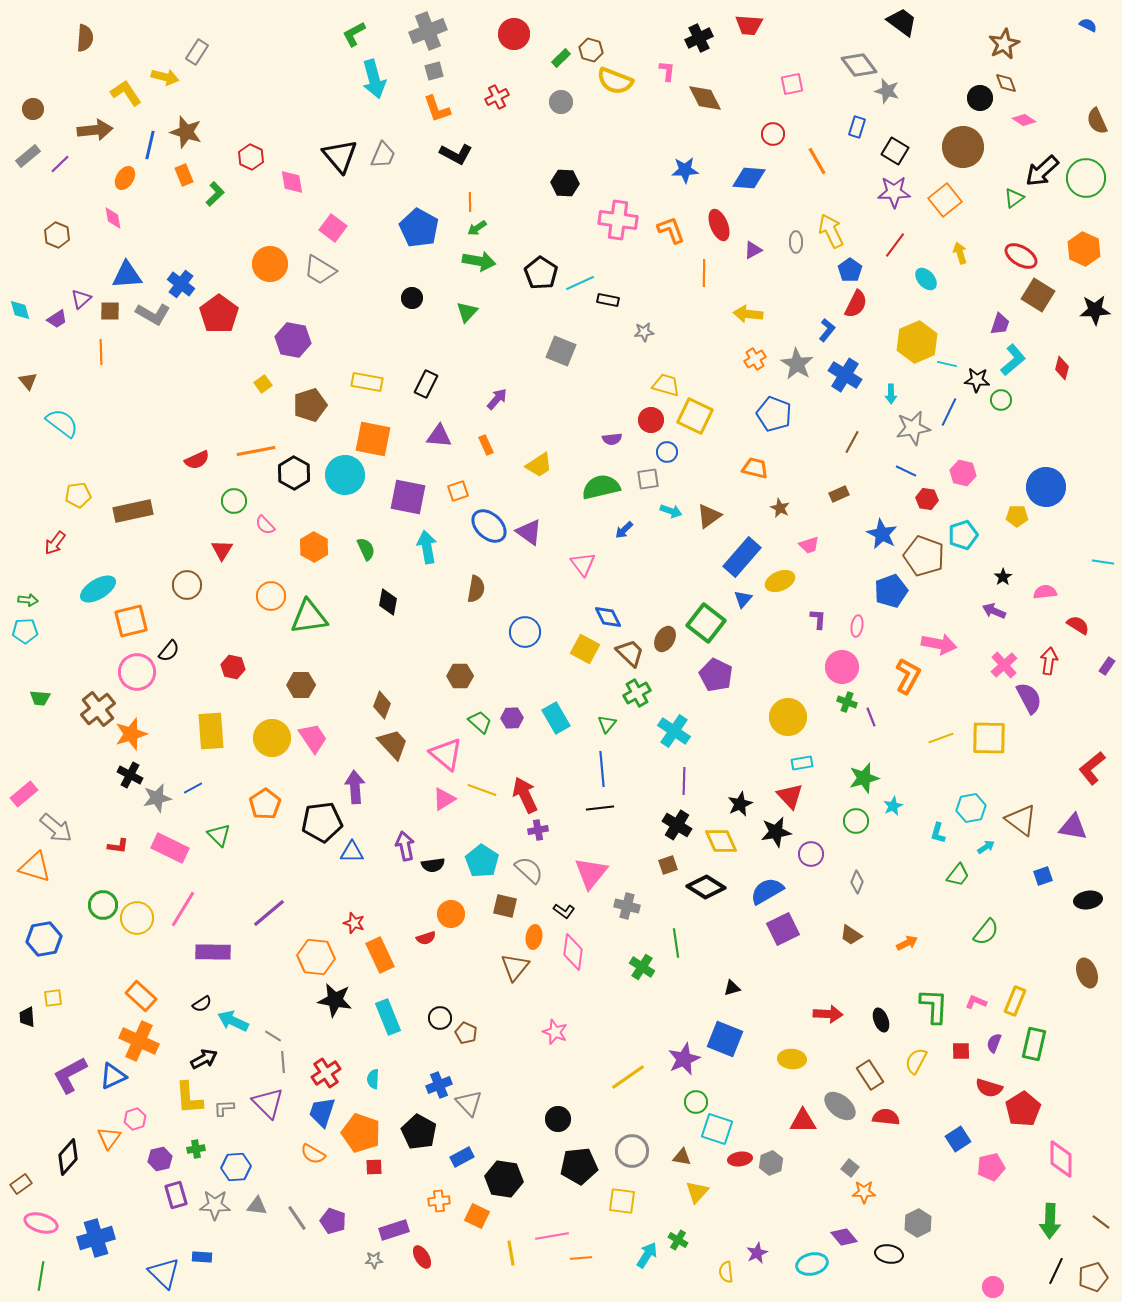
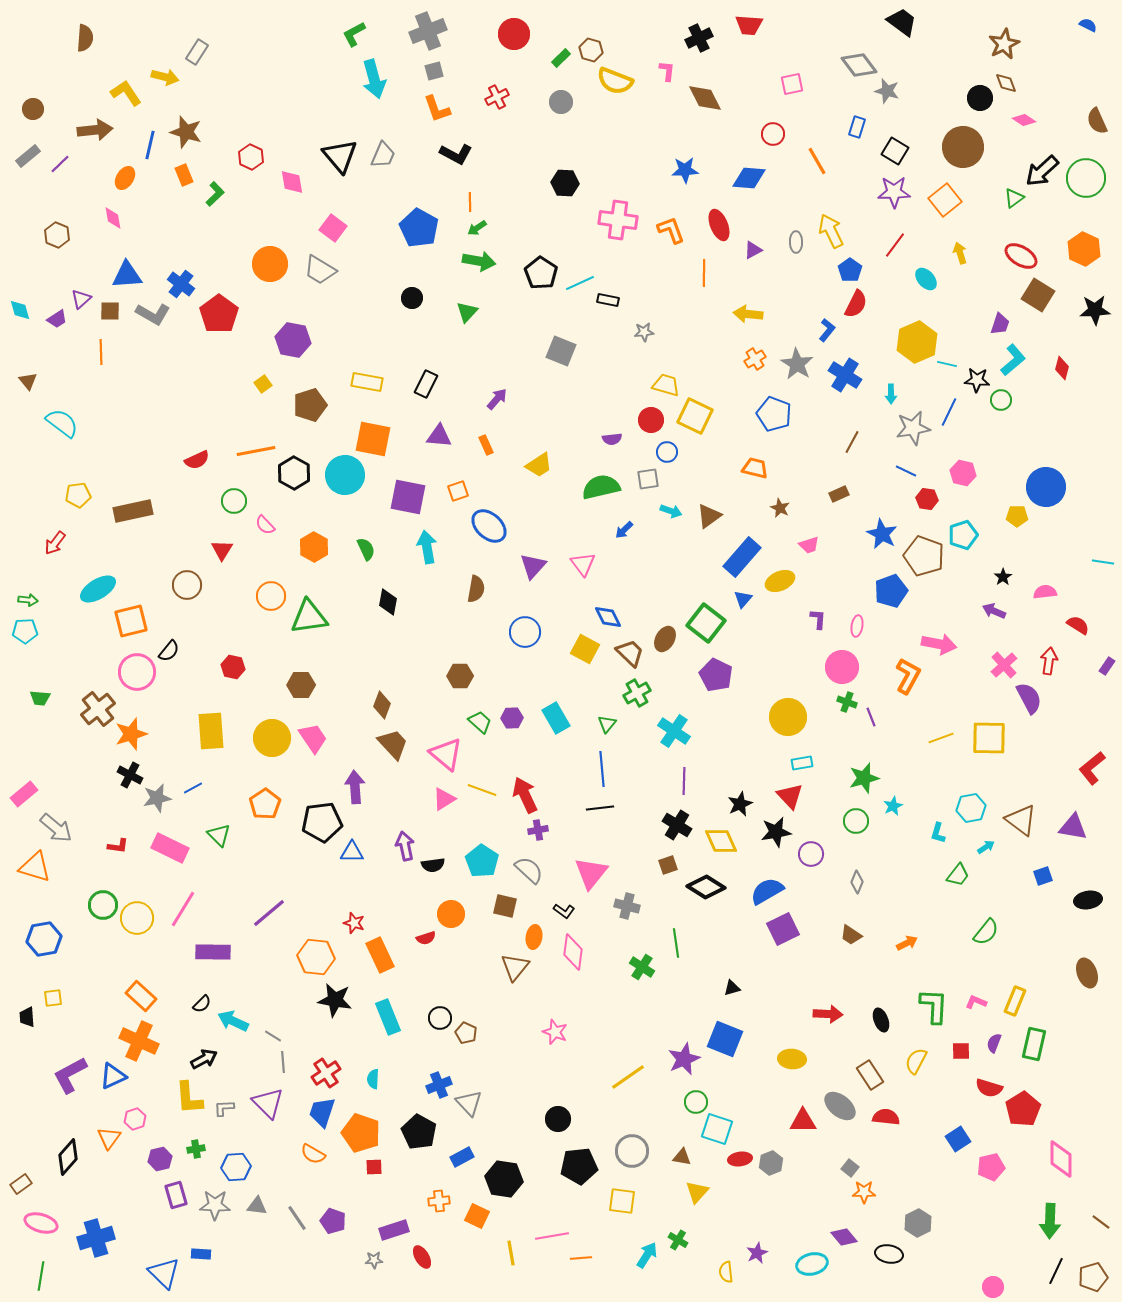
purple triangle at (529, 532): moved 4 px right, 34 px down; rotated 36 degrees clockwise
black semicircle at (202, 1004): rotated 12 degrees counterclockwise
blue rectangle at (202, 1257): moved 1 px left, 3 px up
